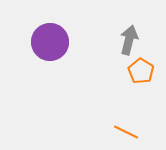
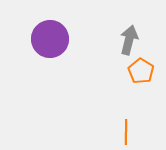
purple circle: moved 3 px up
orange line: rotated 65 degrees clockwise
